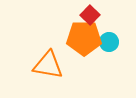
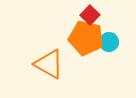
orange pentagon: moved 2 px right; rotated 12 degrees clockwise
orange triangle: moved 1 px right, 1 px up; rotated 20 degrees clockwise
